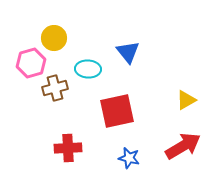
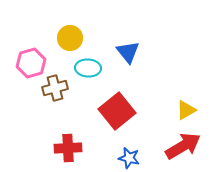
yellow circle: moved 16 px right
cyan ellipse: moved 1 px up
yellow triangle: moved 10 px down
red square: rotated 27 degrees counterclockwise
